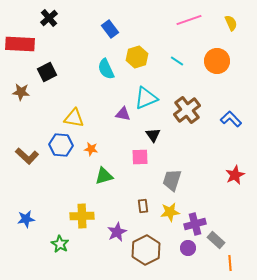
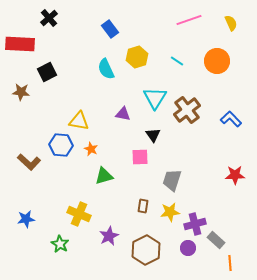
cyan triangle: moved 9 px right; rotated 35 degrees counterclockwise
yellow triangle: moved 5 px right, 3 px down
orange star: rotated 16 degrees clockwise
brown L-shape: moved 2 px right, 6 px down
red star: rotated 24 degrees clockwise
brown rectangle: rotated 16 degrees clockwise
yellow cross: moved 3 px left, 2 px up; rotated 25 degrees clockwise
purple star: moved 8 px left, 4 px down
